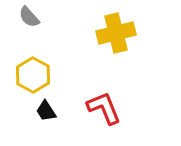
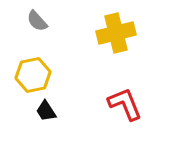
gray semicircle: moved 8 px right, 4 px down
yellow hexagon: rotated 20 degrees clockwise
red L-shape: moved 21 px right, 4 px up
